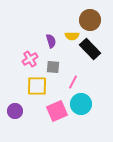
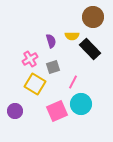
brown circle: moved 3 px right, 3 px up
gray square: rotated 24 degrees counterclockwise
yellow square: moved 2 px left, 2 px up; rotated 30 degrees clockwise
